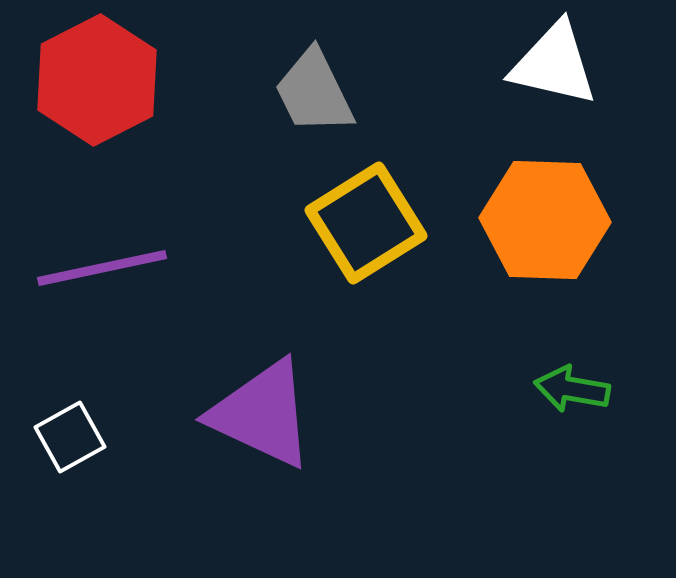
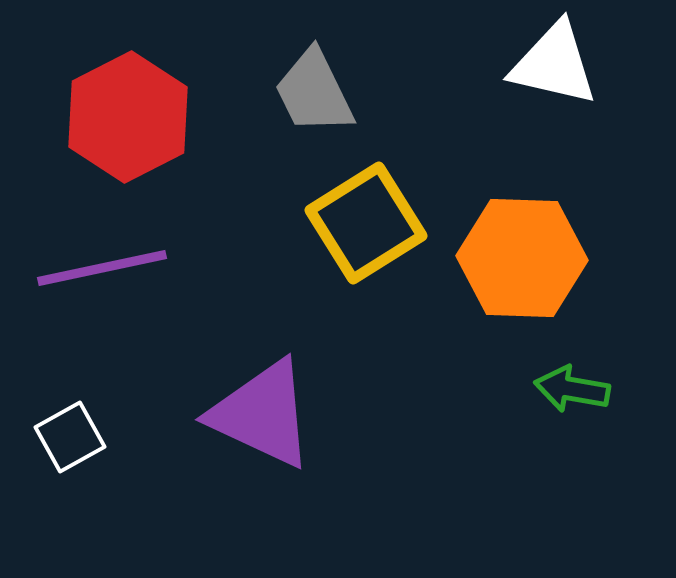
red hexagon: moved 31 px right, 37 px down
orange hexagon: moved 23 px left, 38 px down
